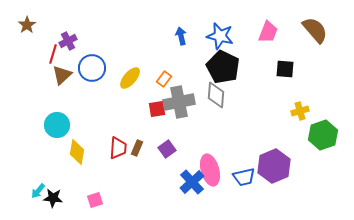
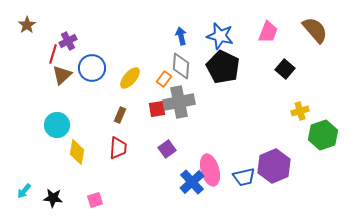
black square: rotated 36 degrees clockwise
gray diamond: moved 35 px left, 29 px up
brown rectangle: moved 17 px left, 33 px up
cyan arrow: moved 14 px left
